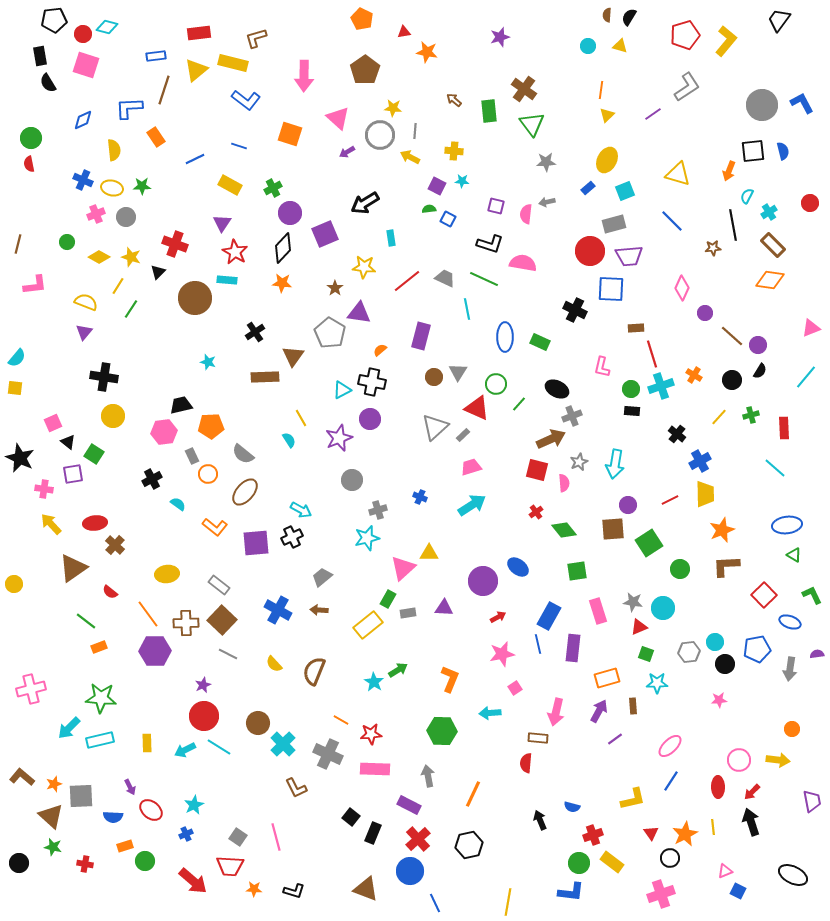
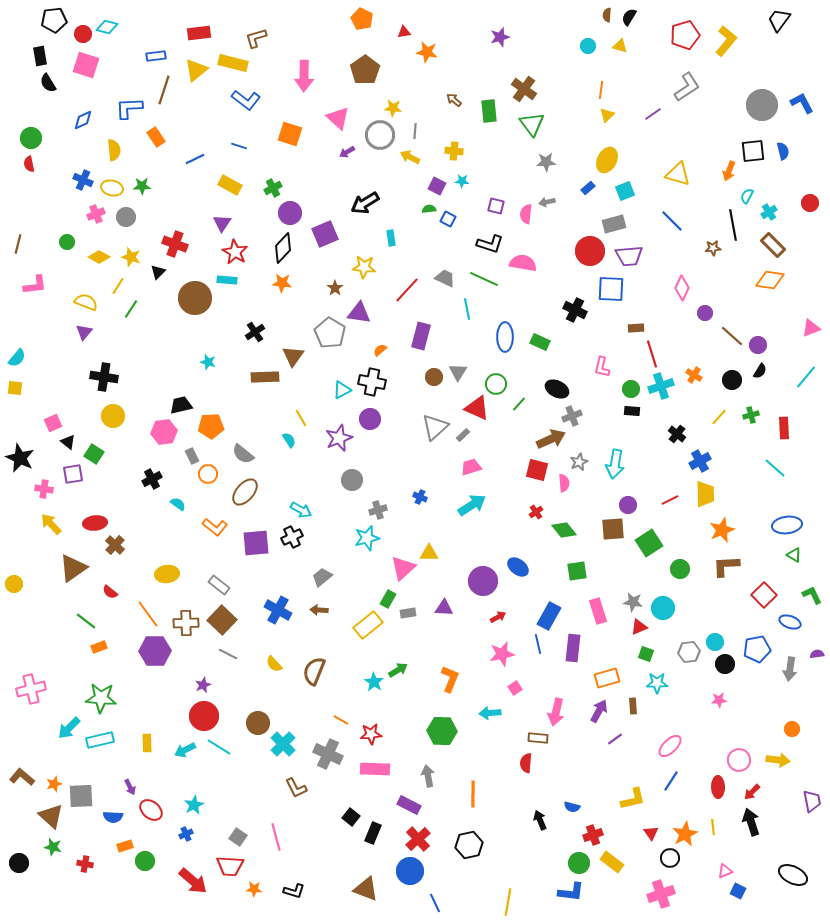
red line at (407, 281): moved 9 px down; rotated 8 degrees counterclockwise
orange line at (473, 794): rotated 24 degrees counterclockwise
